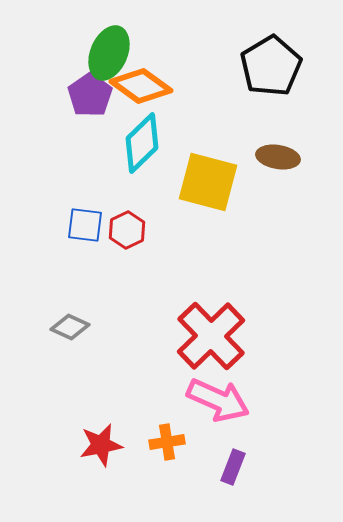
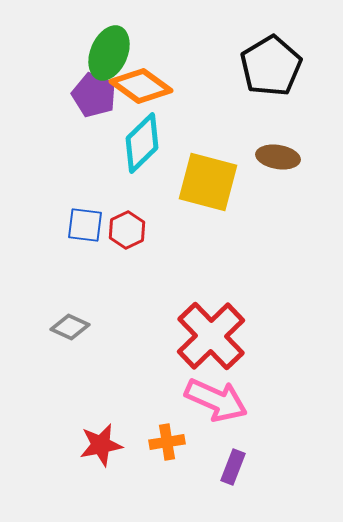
purple pentagon: moved 4 px right; rotated 15 degrees counterclockwise
pink arrow: moved 2 px left
